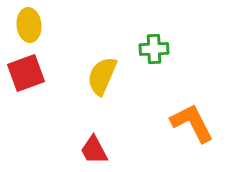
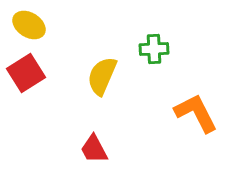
yellow ellipse: rotated 52 degrees counterclockwise
red square: rotated 12 degrees counterclockwise
orange L-shape: moved 4 px right, 10 px up
red trapezoid: moved 1 px up
